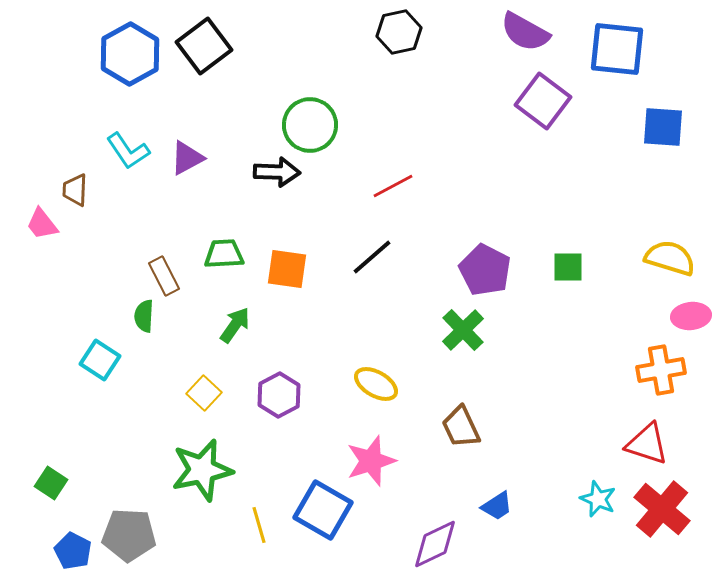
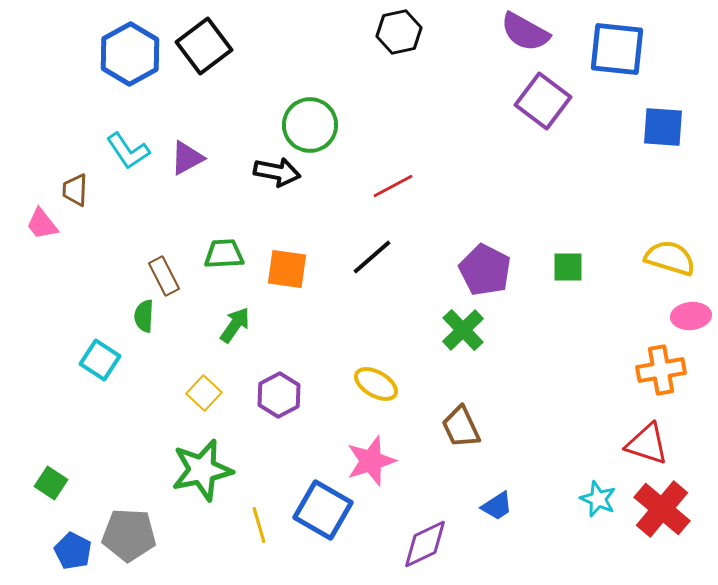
black arrow at (277, 172): rotated 9 degrees clockwise
purple diamond at (435, 544): moved 10 px left
